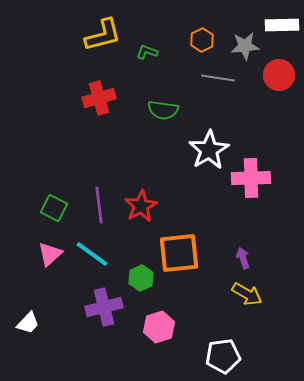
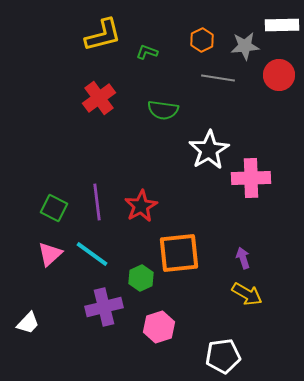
red cross: rotated 20 degrees counterclockwise
purple line: moved 2 px left, 3 px up
